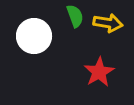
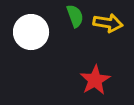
white circle: moved 3 px left, 4 px up
red star: moved 4 px left, 8 px down
